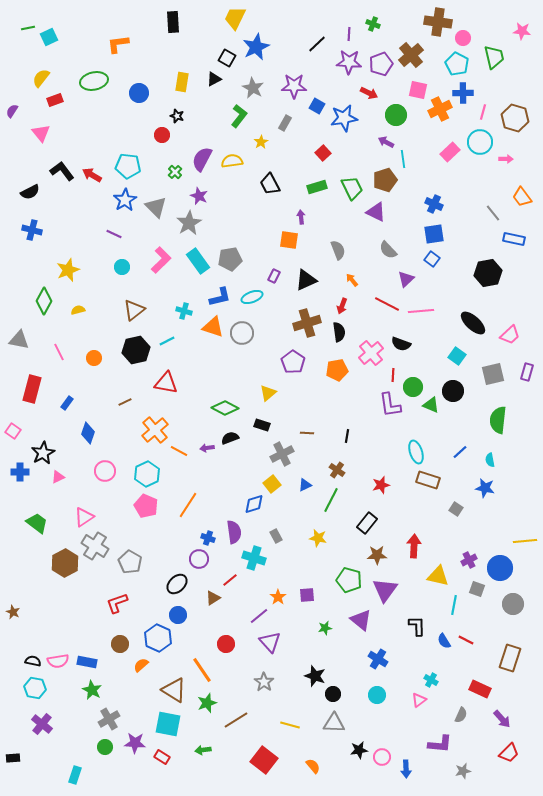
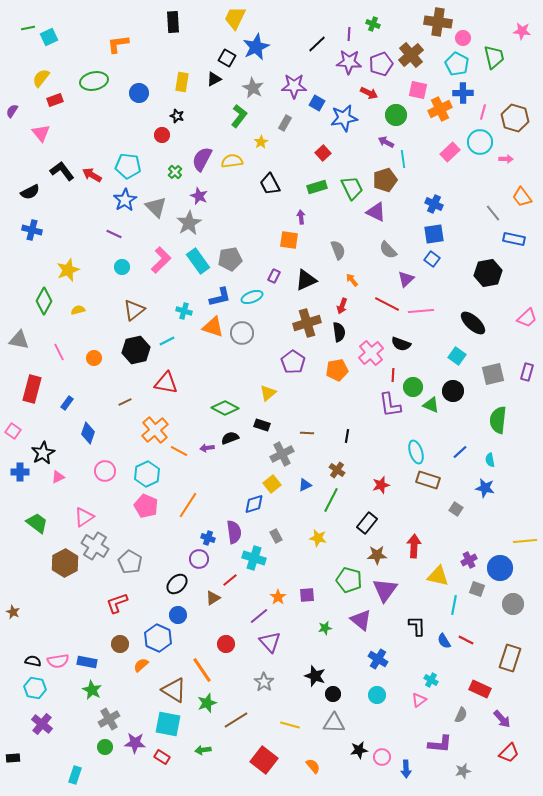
blue square at (317, 106): moved 3 px up
pink trapezoid at (510, 335): moved 17 px right, 17 px up
